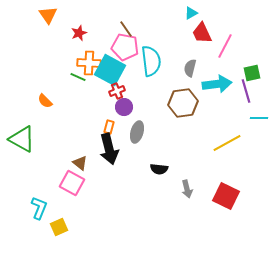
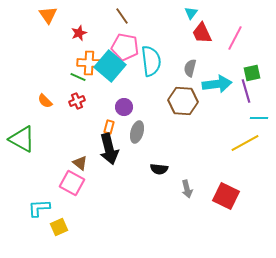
cyan triangle: rotated 24 degrees counterclockwise
brown line: moved 4 px left, 13 px up
pink line: moved 10 px right, 8 px up
cyan square: moved 4 px up; rotated 12 degrees clockwise
red cross: moved 40 px left, 10 px down
brown hexagon: moved 2 px up; rotated 12 degrees clockwise
yellow line: moved 18 px right
cyan L-shape: rotated 115 degrees counterclockwise
